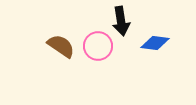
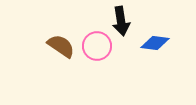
pink circle: moved 1 px left
